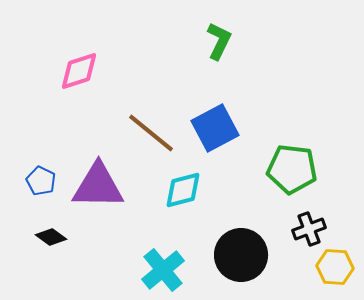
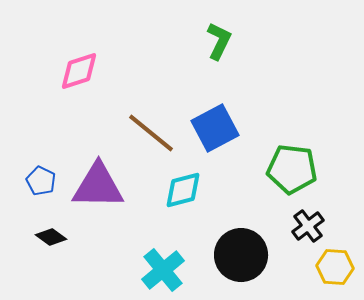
black cross: moved 1 px left, 3 px up; rotated 16 degrees counterclockwise
